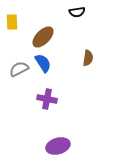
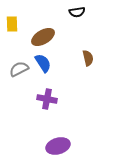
yellow rectangle: moved 2 px down
brown ellipse: rotated 15 degrees clockwise
brown semicircle: rotated 21 degrees counterclockwise
